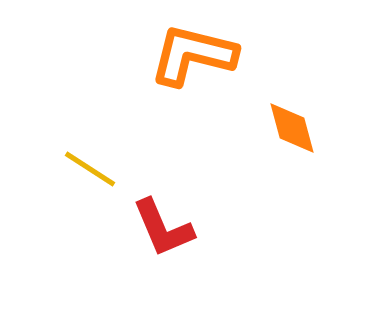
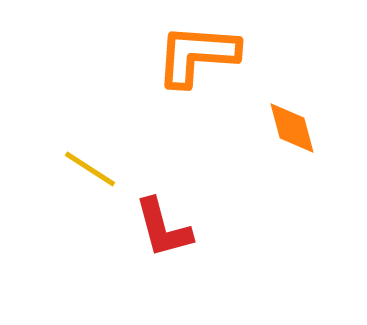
orange L-shape: moved 4 px right; rotated 10 degrees counterclockwise
red L-shape: rotated 8 degrees clockwise
